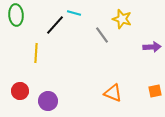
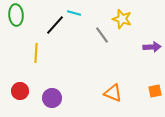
purple circle: moved 4 px right, 3 px up
